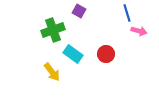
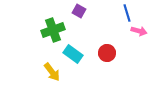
red circle: moved 1 px right, 1 px up
